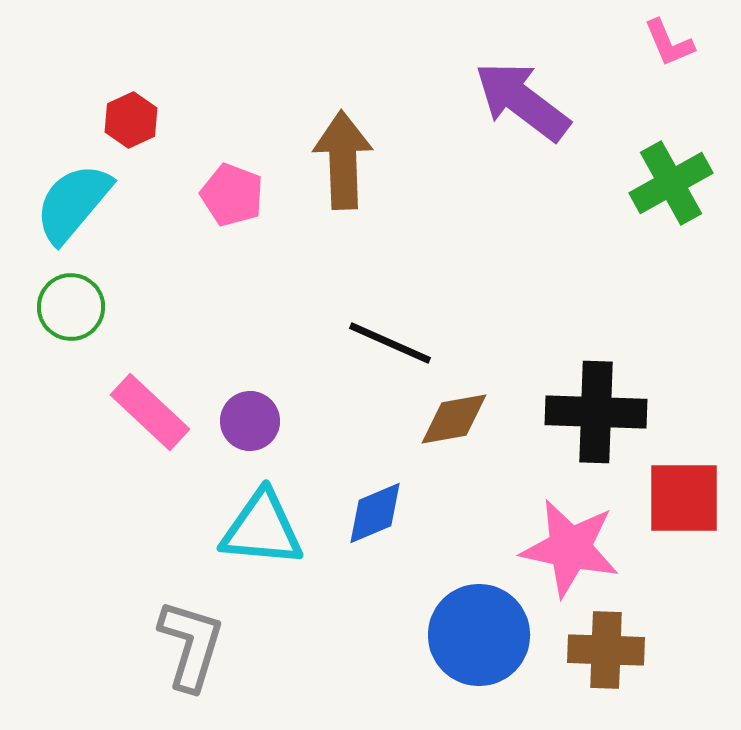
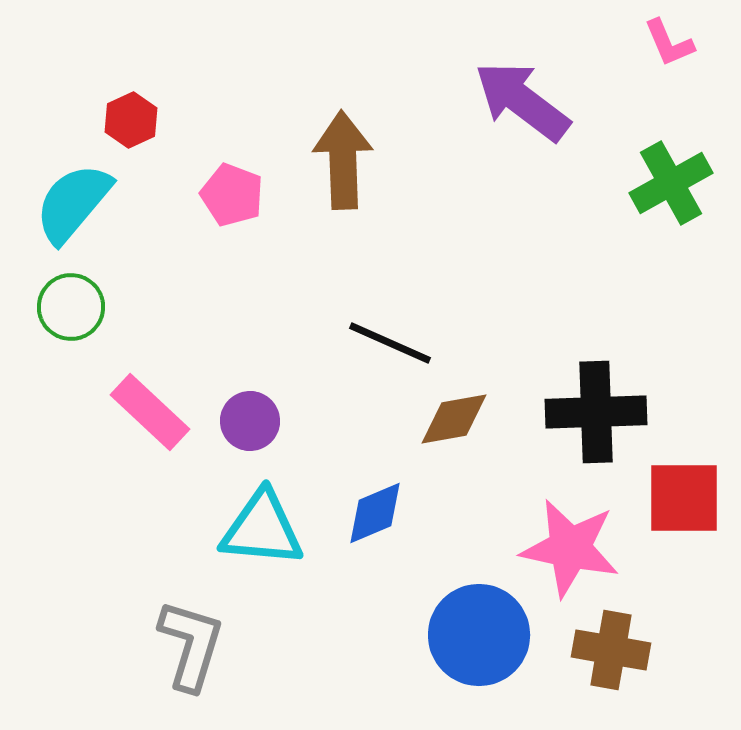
black cross: rotated 4 degrees counterclockwise
brown cross: moved 5 px right; rotated 8 degrees clockwise
